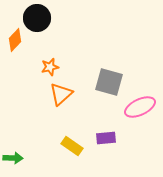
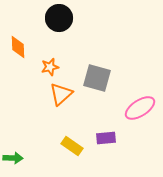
black circle: moved 22 px right
orange diamond: moved 3 px right, 7 px down; rotated 45 degrees counterclockwise
gray square: moved 12 px left, 4 px up
pink ellipse: moved 1 px down; rotated 8 degrees counterclockwise
